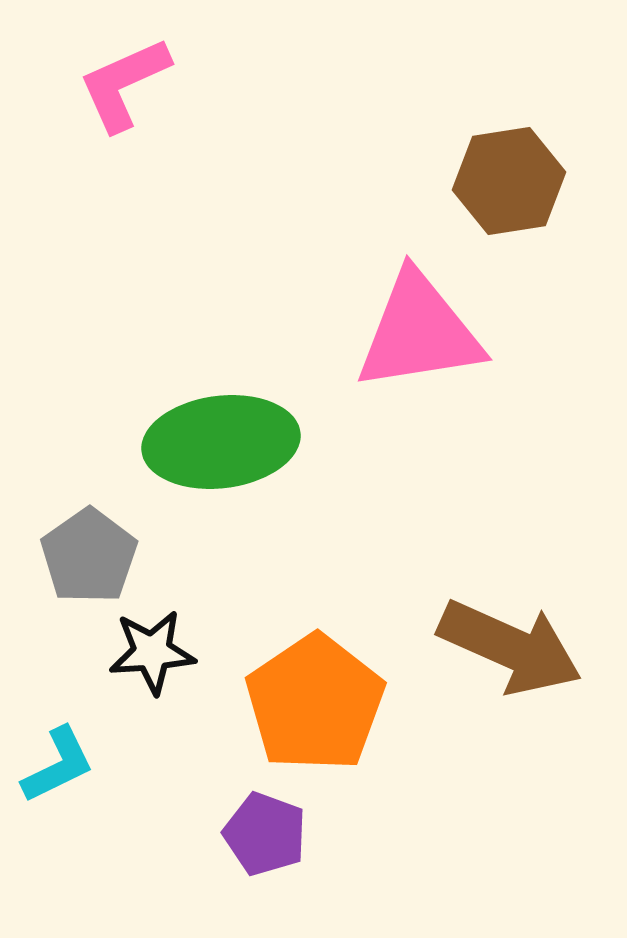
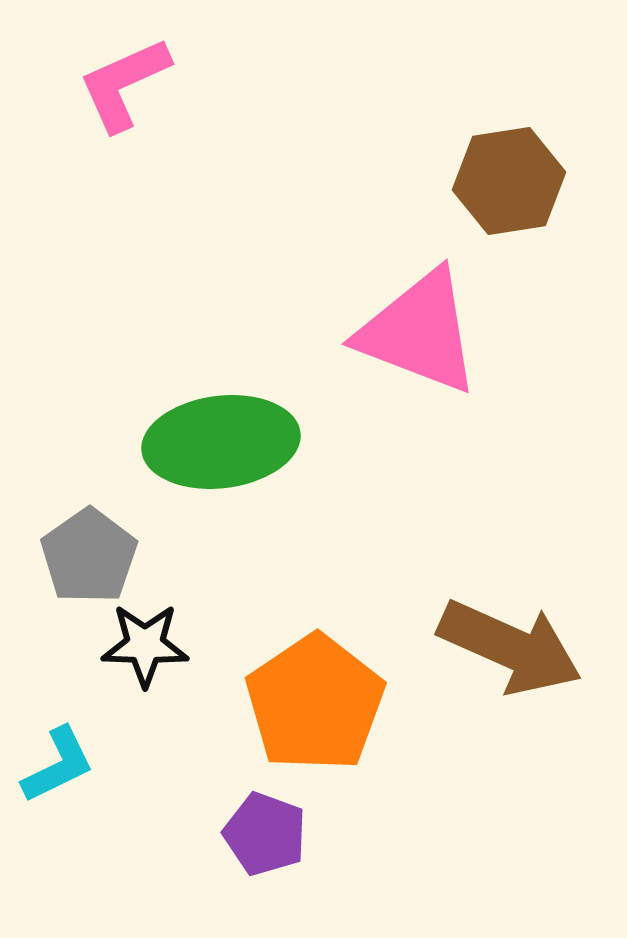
pink triangle: rotated 30 degrees clockwise
black star: moved 7 px left, 7 px up; rotated 6 degrees clockwise
